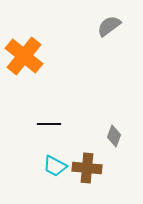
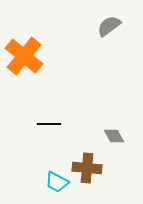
gray diamond: rotated 50 degrees counterclockwise
cyan trapezoid: moved 2 px right, 16 px down
